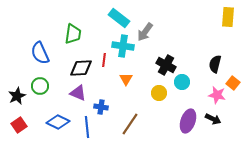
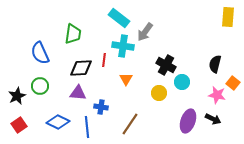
purple triangle: rotated 18 degrees counterclockwise
